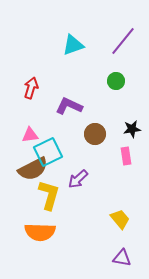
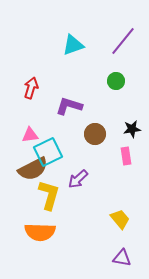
purple L-shape: rotated 8 degrees counterclockwise
